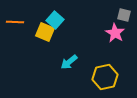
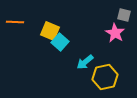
cyan square: moved 5 px right, 22 px down
yellow square: moved 5 px right, 1 px up
cyan arrow: moved 16 px right
